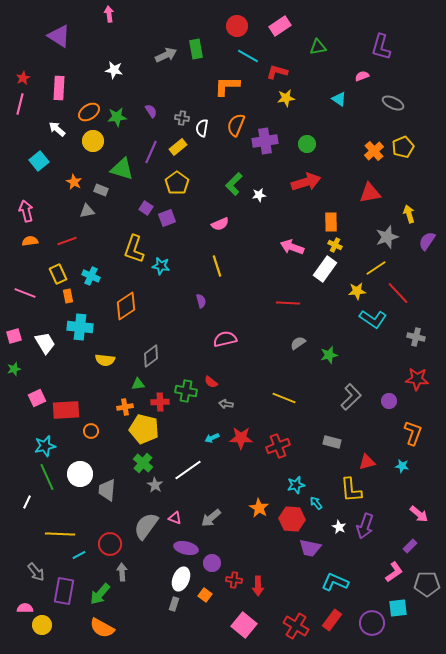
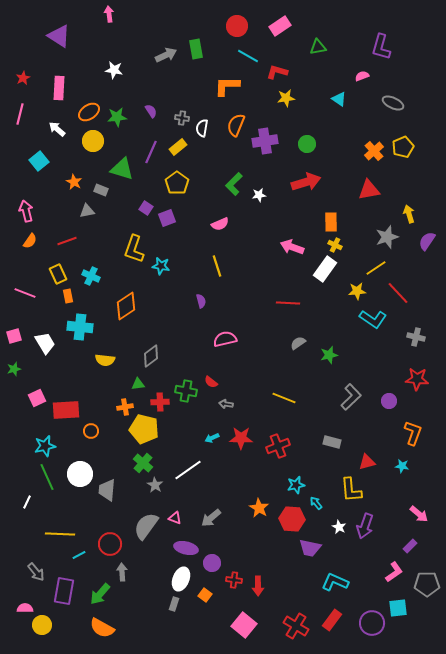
pink line at (20, 104): moved 10 px down
red triangle at (370, 193): moved 1 px left, 3 px up
orange semicircle at (30, 241): rotated 133 degrees clockwise
